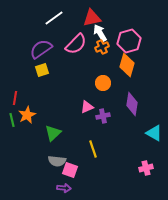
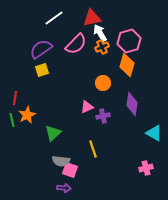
gray semicircle: moved 4 px right
